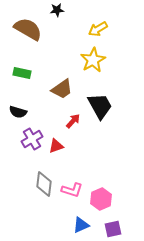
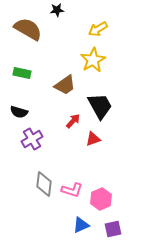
brown trapezoid: moved 3 px right, 4 px up
black semicircle: moved 1 px right
red triangle: moved 37 px right, 7 px up
